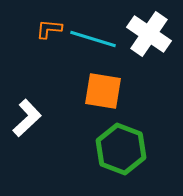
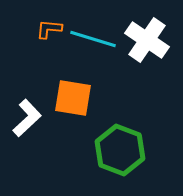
white cross: moved 2 px left, 6 px down
orange square: moved 30 px left, 7 px down
green hexagon: moved 1 px left, 1 px down
